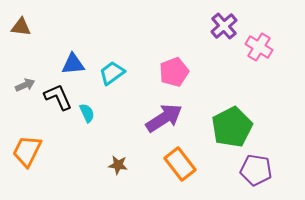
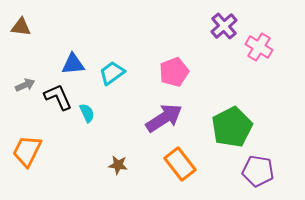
purple pentagon: moved 2 px right, 1 px down
